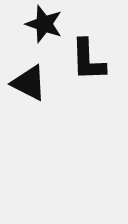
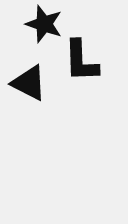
black L-shape: moved 7 px left, 1 px down
